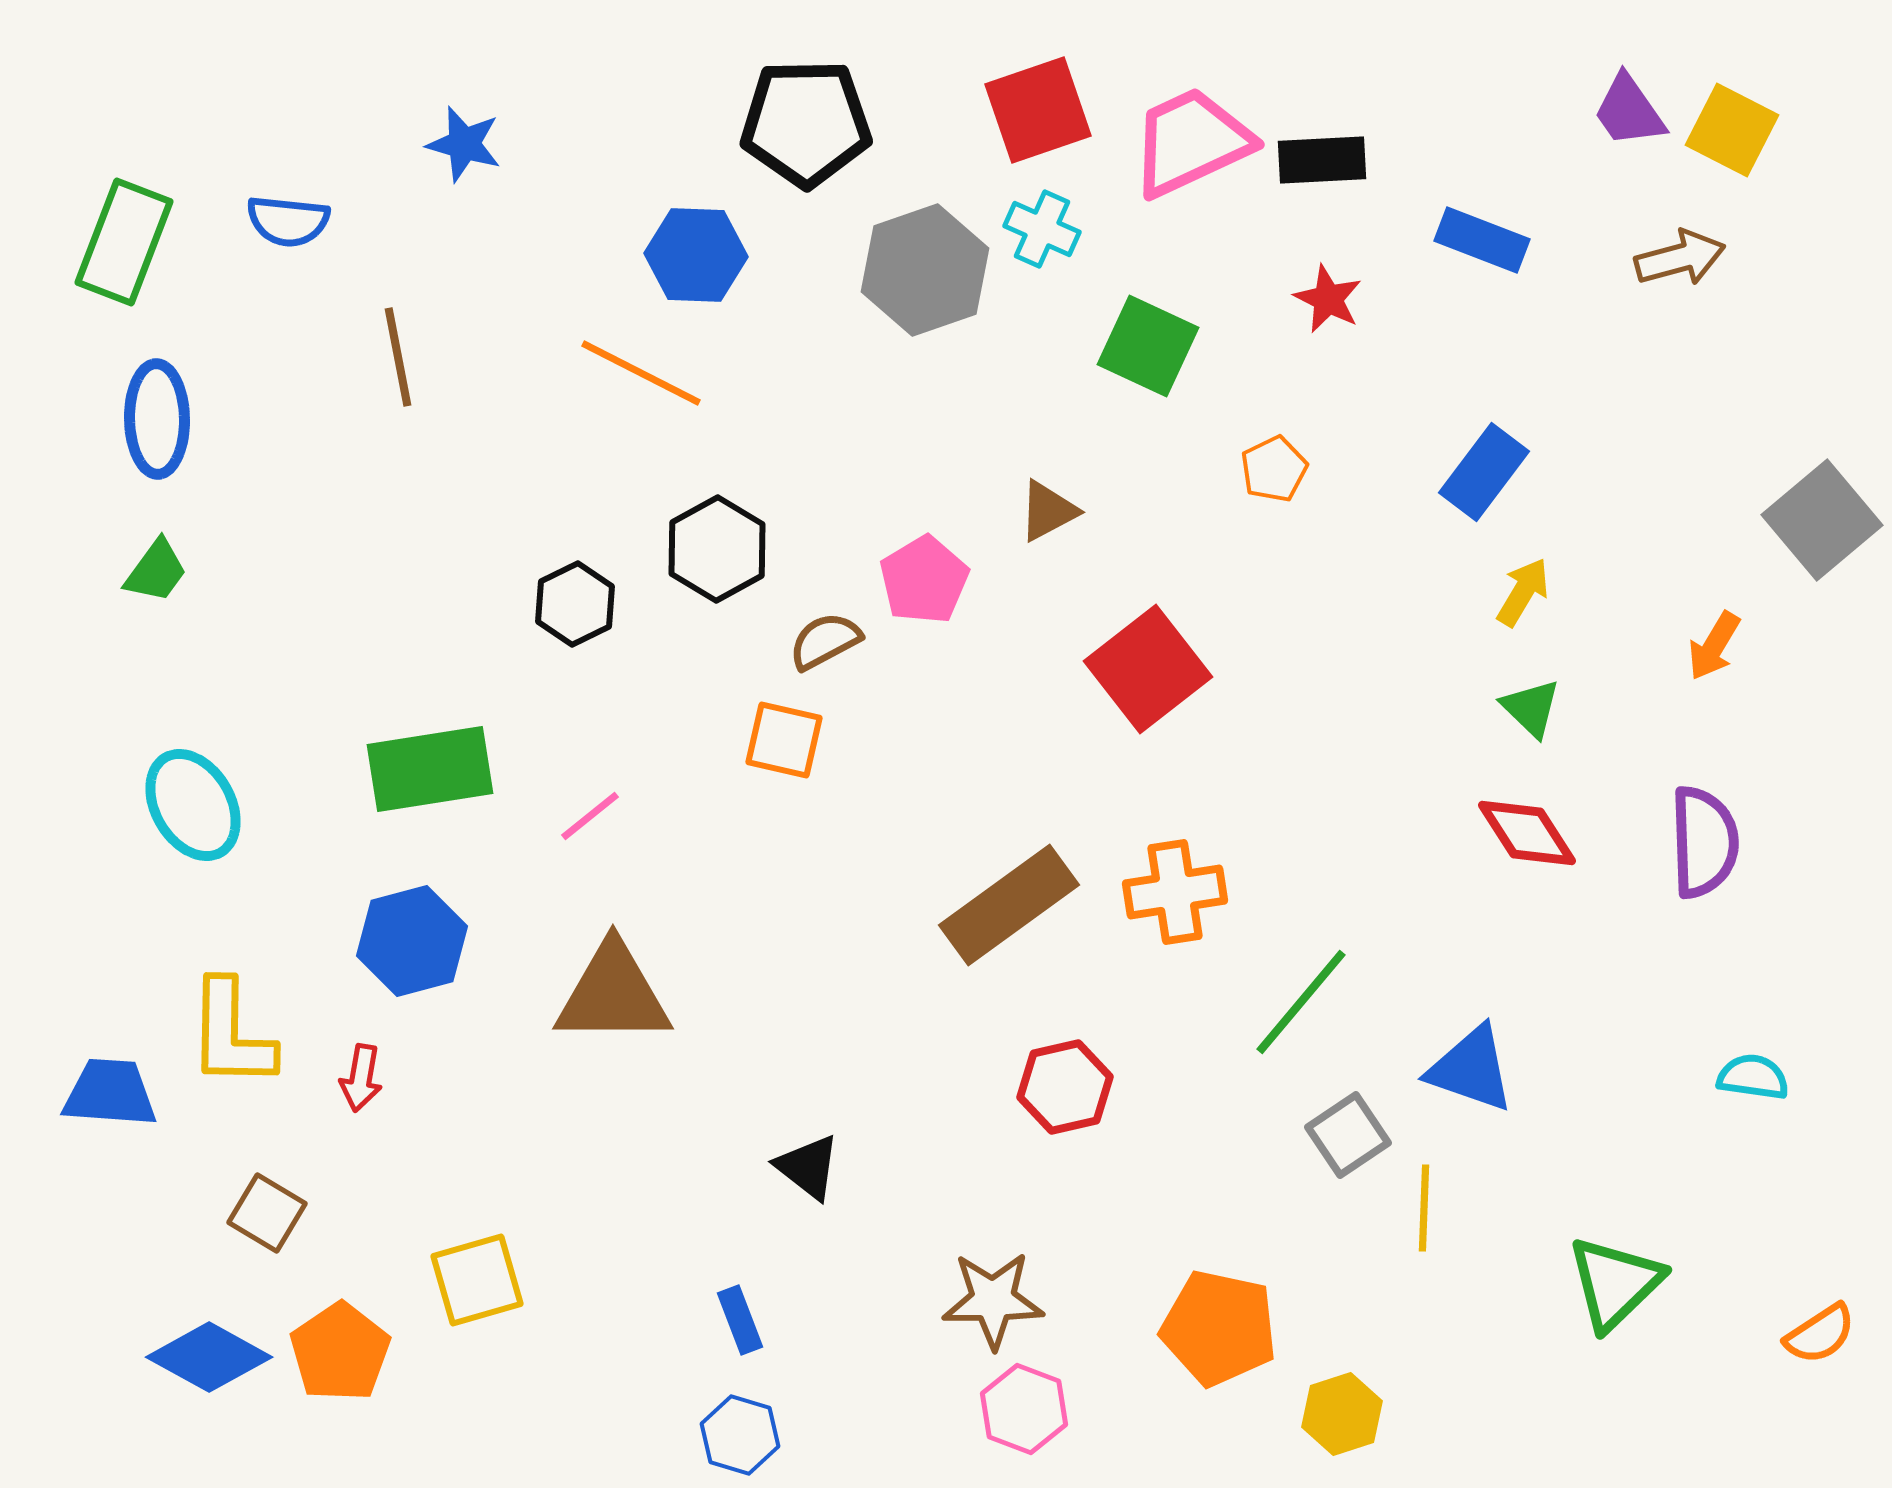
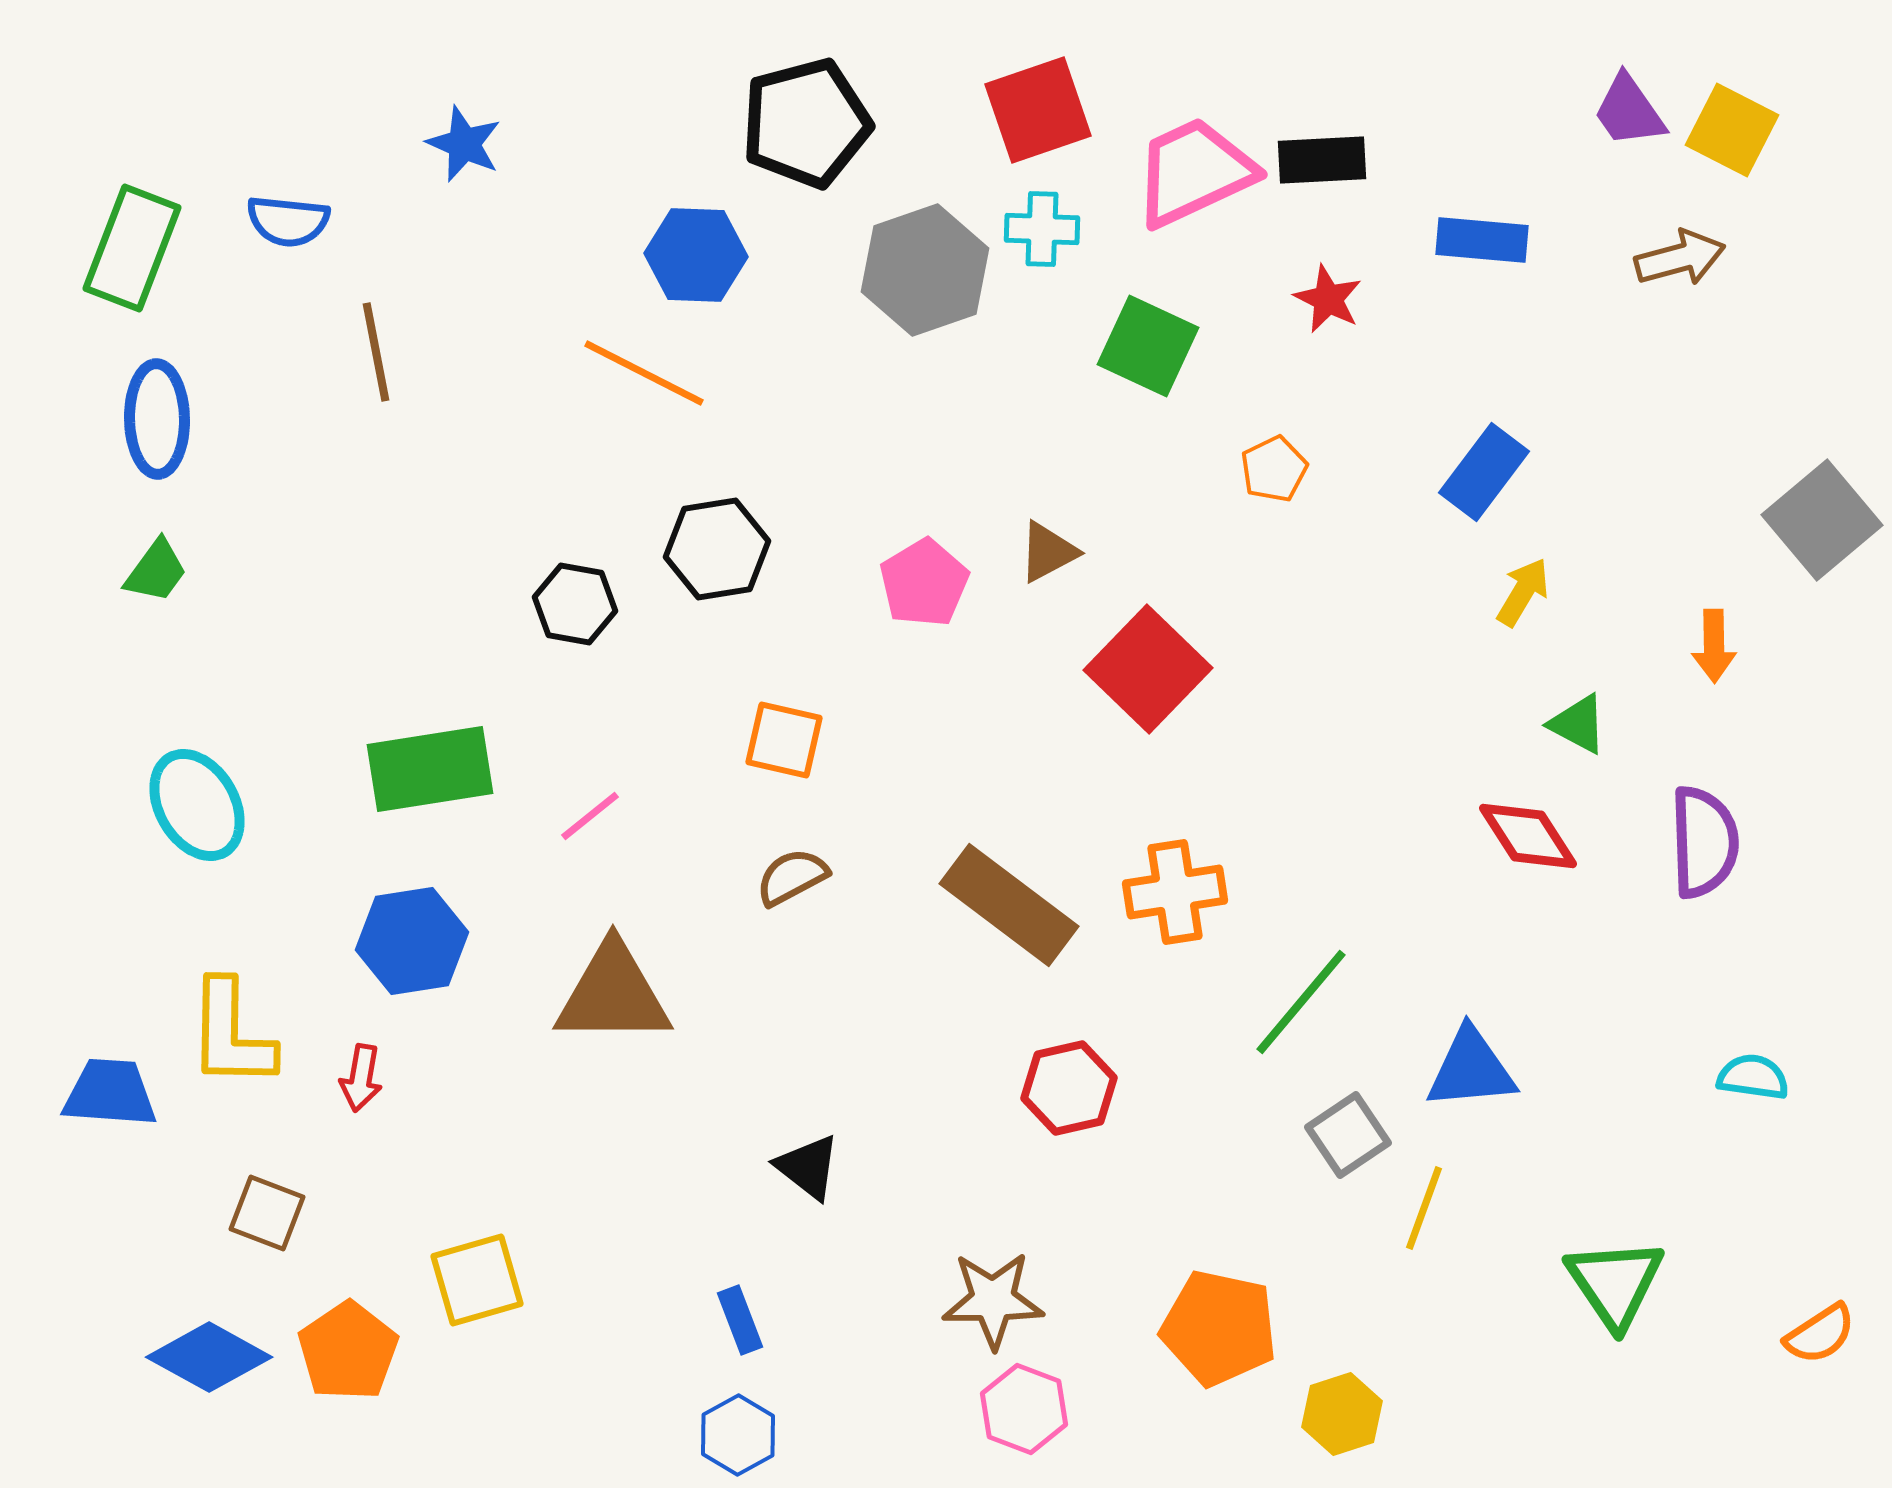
black pentagon at (806, 123): rotated 14 degrees counterclockwise
pink trapezoid at (1191, 142): moved 3 px right, 30 px down
blue star at (464, 144): rotated 8 degrees clockwise
cyan cross at (1042, 229): rotated 22 degrees counterclockwise
blue rectangle at (1482, 240): rotated 16 degrees counterclockwise
green rectangle at (124, 242): moved 8 px right, 6 px down
brown line at (398, 357): moved 22 px left, 5 px up
orange line at (641, 373): moved 3 px right
brown triangle at (1048, 511): moved 41 px down
black hexagon at (717, 549): rotated 20 degrees clockwise
pink pentagon at (924, 580): moved 3 px down
black hexagon at (575, 604): rotated 24 degrees counterclockwise
brown semicircle at (825, 641): moved 33 px left, 236 px down
orange arrow at (1714, 646): rotated 32 degrees counterclockwise
red square at (1148, 669): rotated 8 degrees counterclockwise
green triangle at (1531, 708): moved 47 px right, 16 px down; rotated 16 degrees counterclockwise
cyan ellipse at (193, 805): moved 4 px right
red diamond at (1527, 833): moved 1 px right, 3 px down
brown rectangle at (1009, 905): rotated 73 degrees clockwise
blue hexagon at (412, 941): rotated 6 degrees clockwise
blue triangle at (1471, 1069): rotated 24 degrees counterclockwise
red hexagon at (1065, 1087): moved 4 px right, 1 px down
yellow line at (1424, 1208): rotated 18 degrees clockwise
brown square at (267, 1213): rotated 10 degrees counterclockwise
green triangle at (1615, 1283): rotated 20 degrees counterclockwise
orange pentagon at (340, 1352): moved 8 px right, 1 px up
blue hexagon at (740, 1435): moved 2 px left; rotated 14 degrees clockwise
